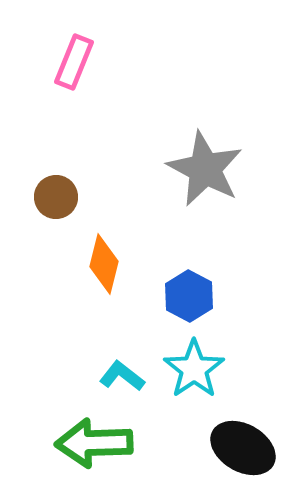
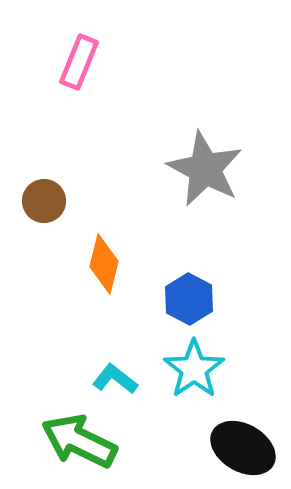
pink rectangle: moved 5 px right
brown circle: moved 12 px left, 4 px down
blue hexagon: moved 3 px down
cyan L-shape: moved 7 px left, 3 px down
green arrow: moved 15 px left, 2 px up; rotated 28 degrees clockwise
